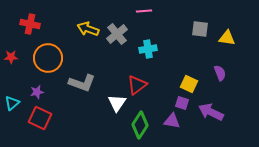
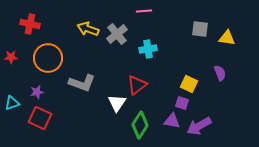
cyan triangle: rotated 21 degrees clockwise
purple arrow: moved 12 px left, 14 px down; rotated 55 degrees counterclockwise
